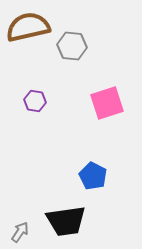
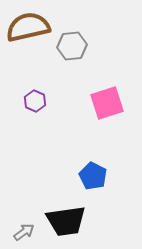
gray hexagon: rotated 12 degrees counterclockwise
purple hexagon: rotated 15 degrees clockwise
gray arrow: moved 4 px right; rotated 20 degrees clockwise
